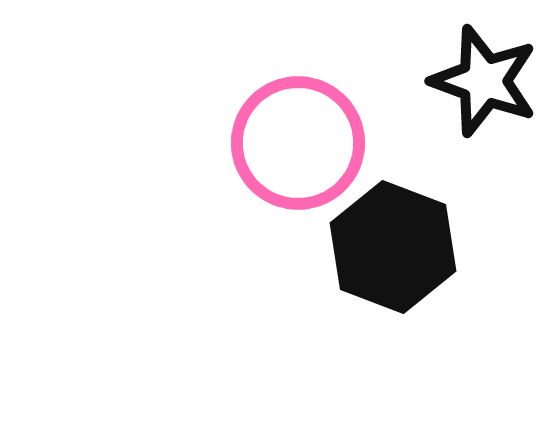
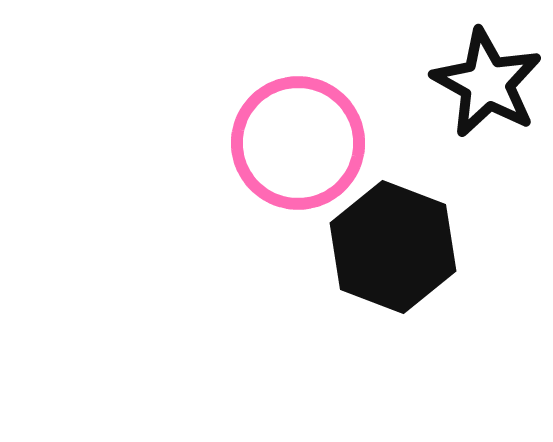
black star: moved 3 px right, 2 px down; rotated 9 degrees clockwise
